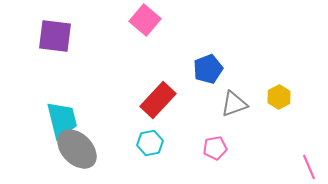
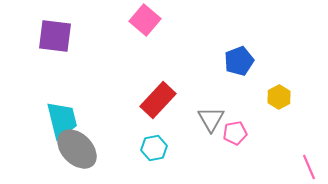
blue pentagon: moved 31 px right, 8 px up
gray triangle: moved 23 px left, 15 px down; rotated 40 degrees counterclockwise
cyan hexagon: moved 4 px right, 5 px down
pink pentagon: moved 20 px right, 15 px up
